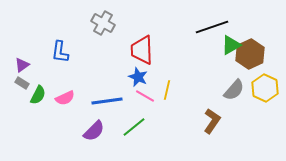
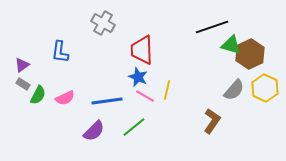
green triangle: rotated 45 degrees clockwise
gray rectangle: moved 1 px right, 1 px down
